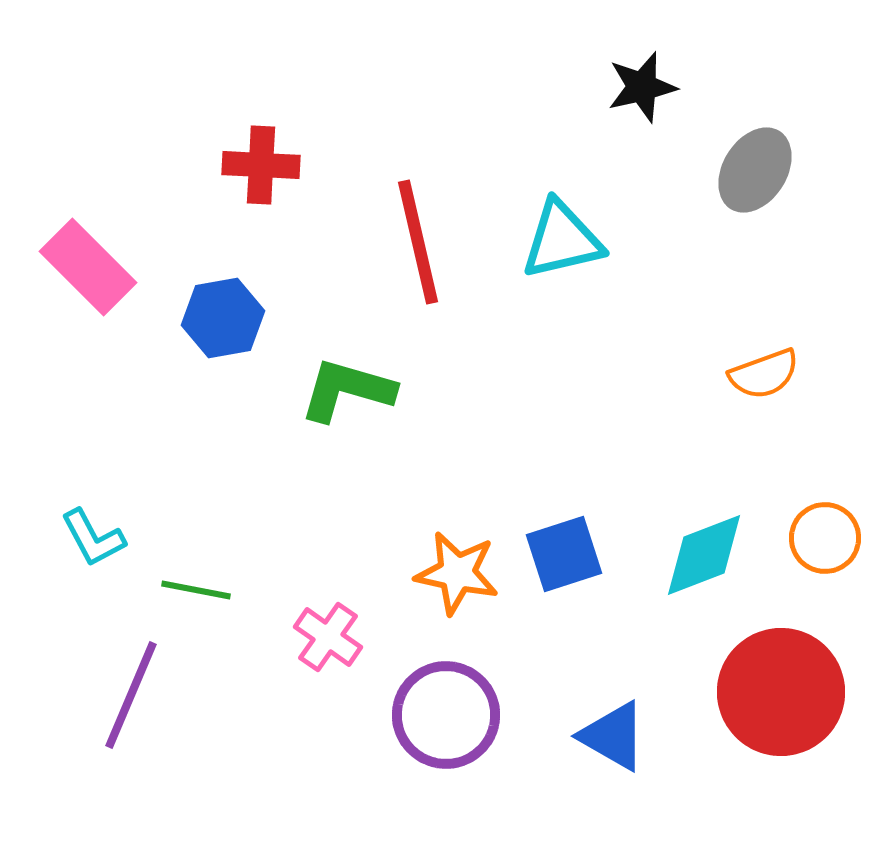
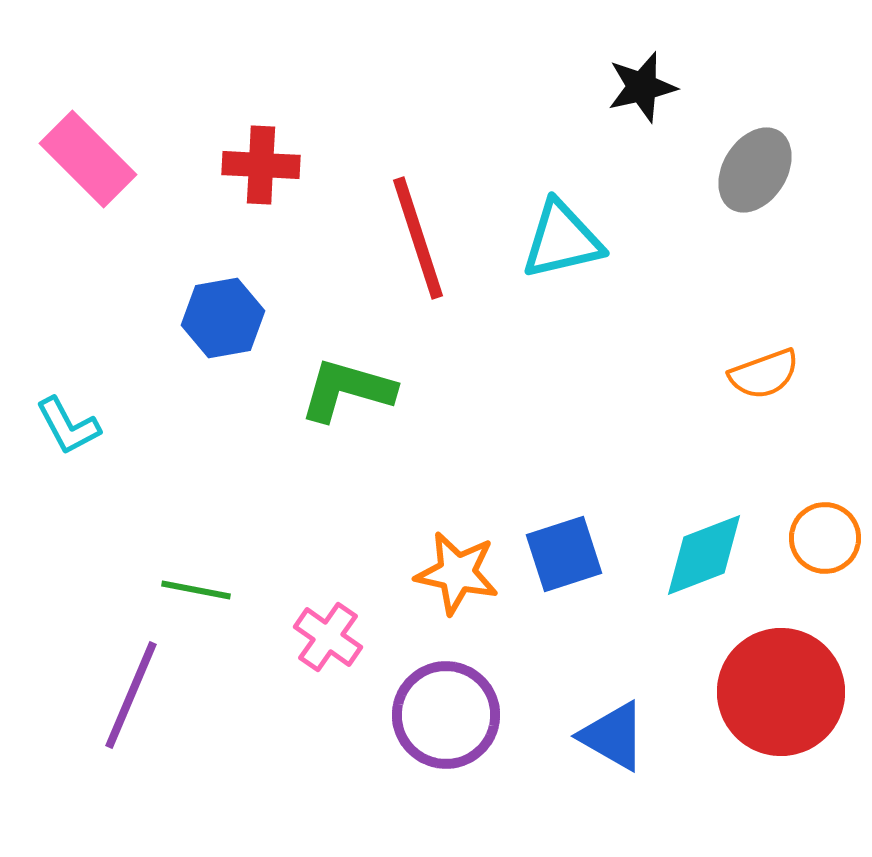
red line: moved 4 px up; rotated 5 degrees counterclockwise
pink rectangle: moved 108 px up
cyan L-shape: moved 25 px left, 112 px up
